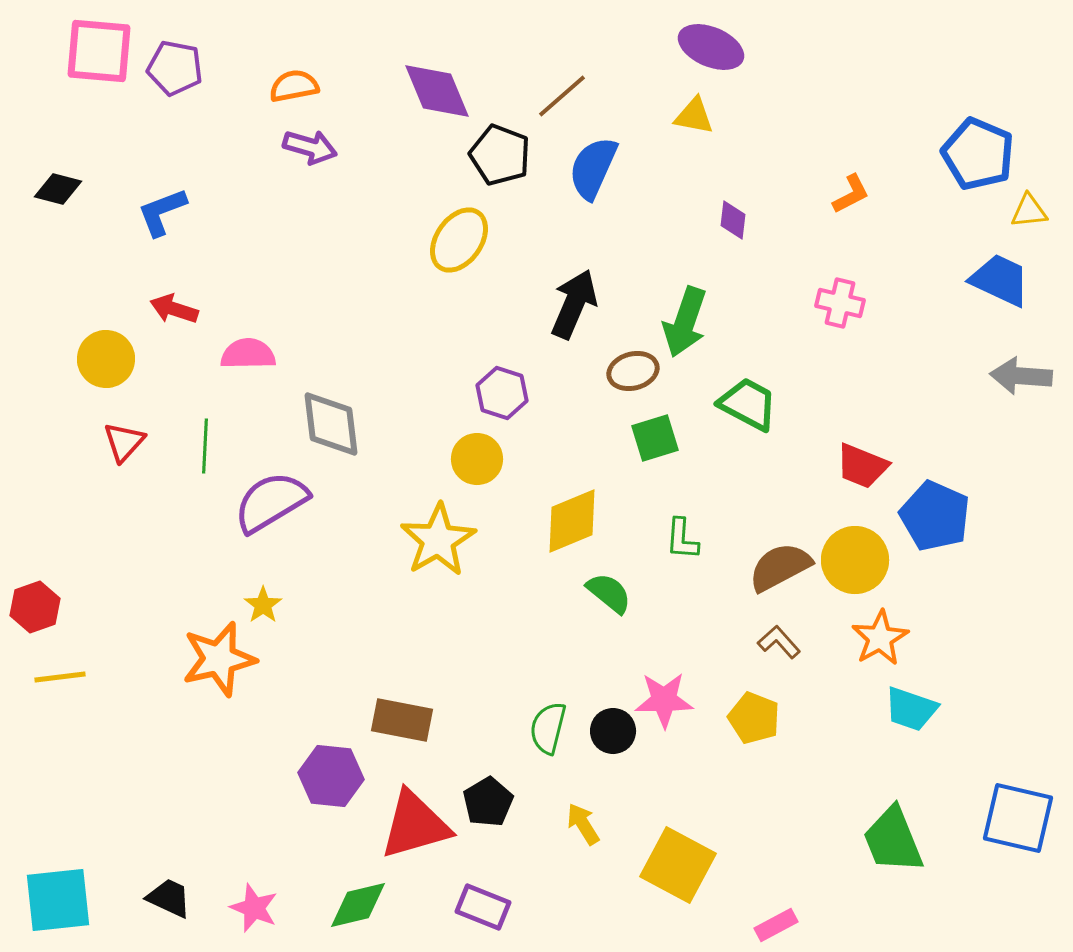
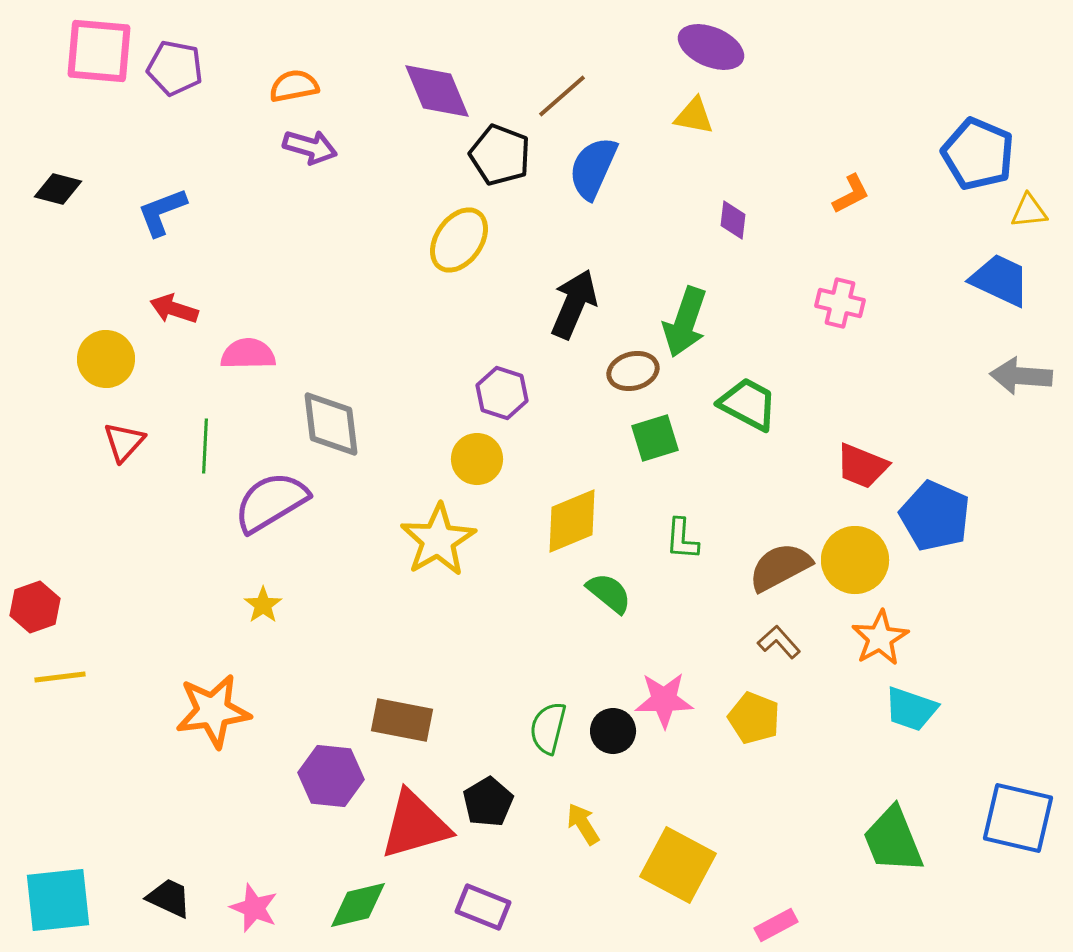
orange star at (219, 659): moved 6 px left, 52 px down; rotated 6 degrees clockwise
